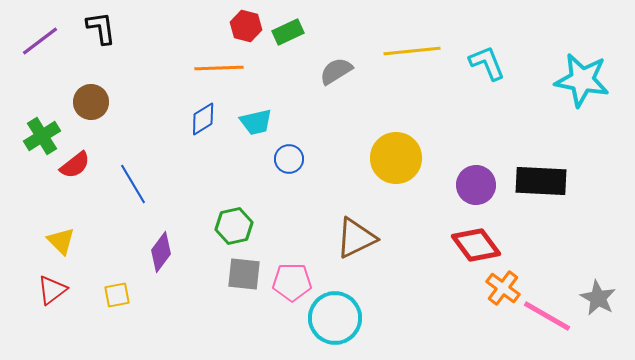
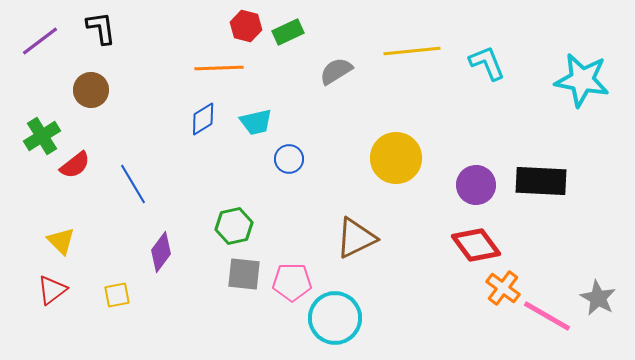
brown circle: moved 12 px up
